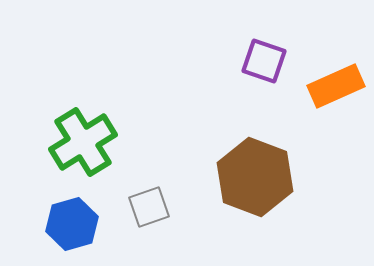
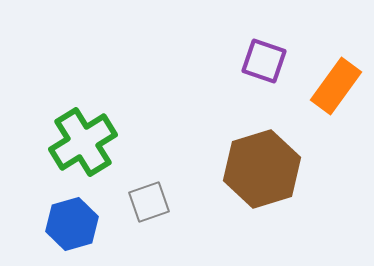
orange rectangle: rotated 30 degrees counterclockwise
brown hexagon: moved 7 px right, 8 px up; rotated 22 degrees clockwise
gray square: moved 5 px up
